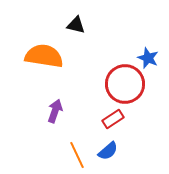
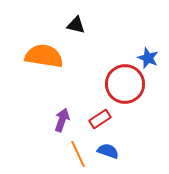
purple arrow: moved 7 px right, 9 px down
red rectangle: moved 13 px left
blue semicircle: rotated 120 degrees counterclockwise
orange line: moved 1 px right, 1 px up
